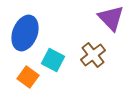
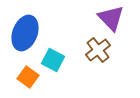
brown cross: moved 5 px right, 5 px up
